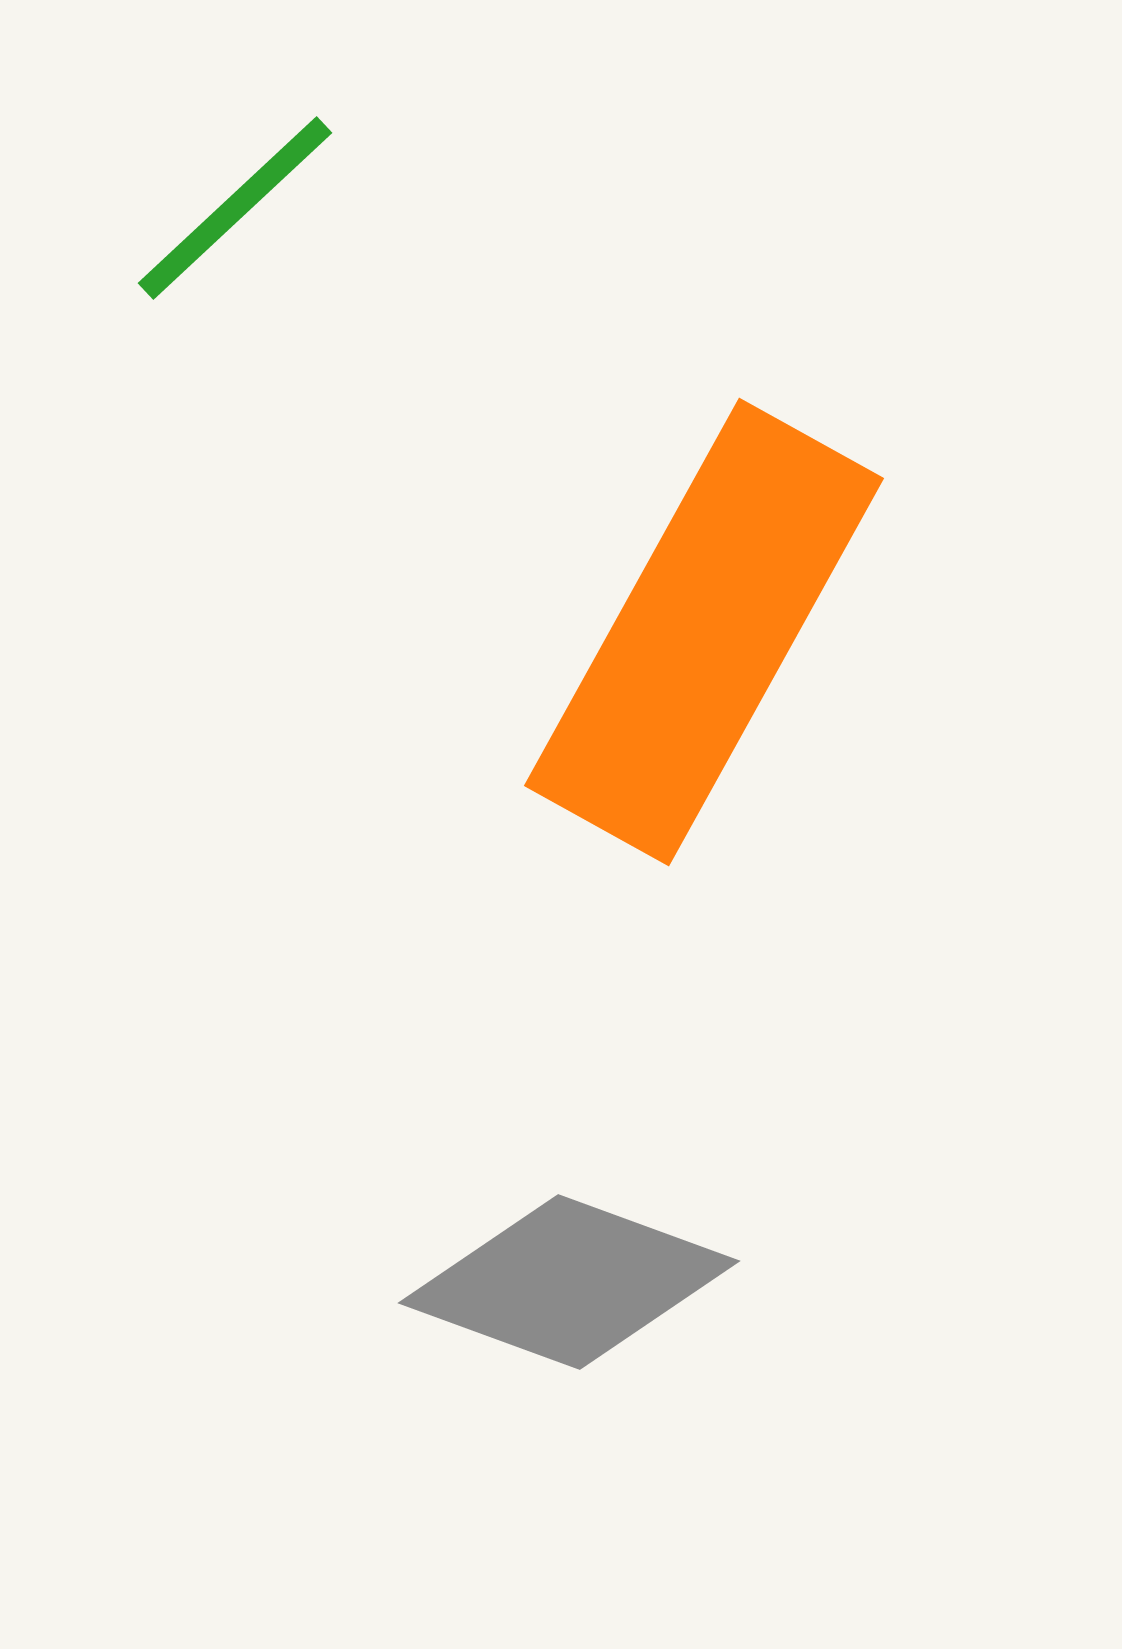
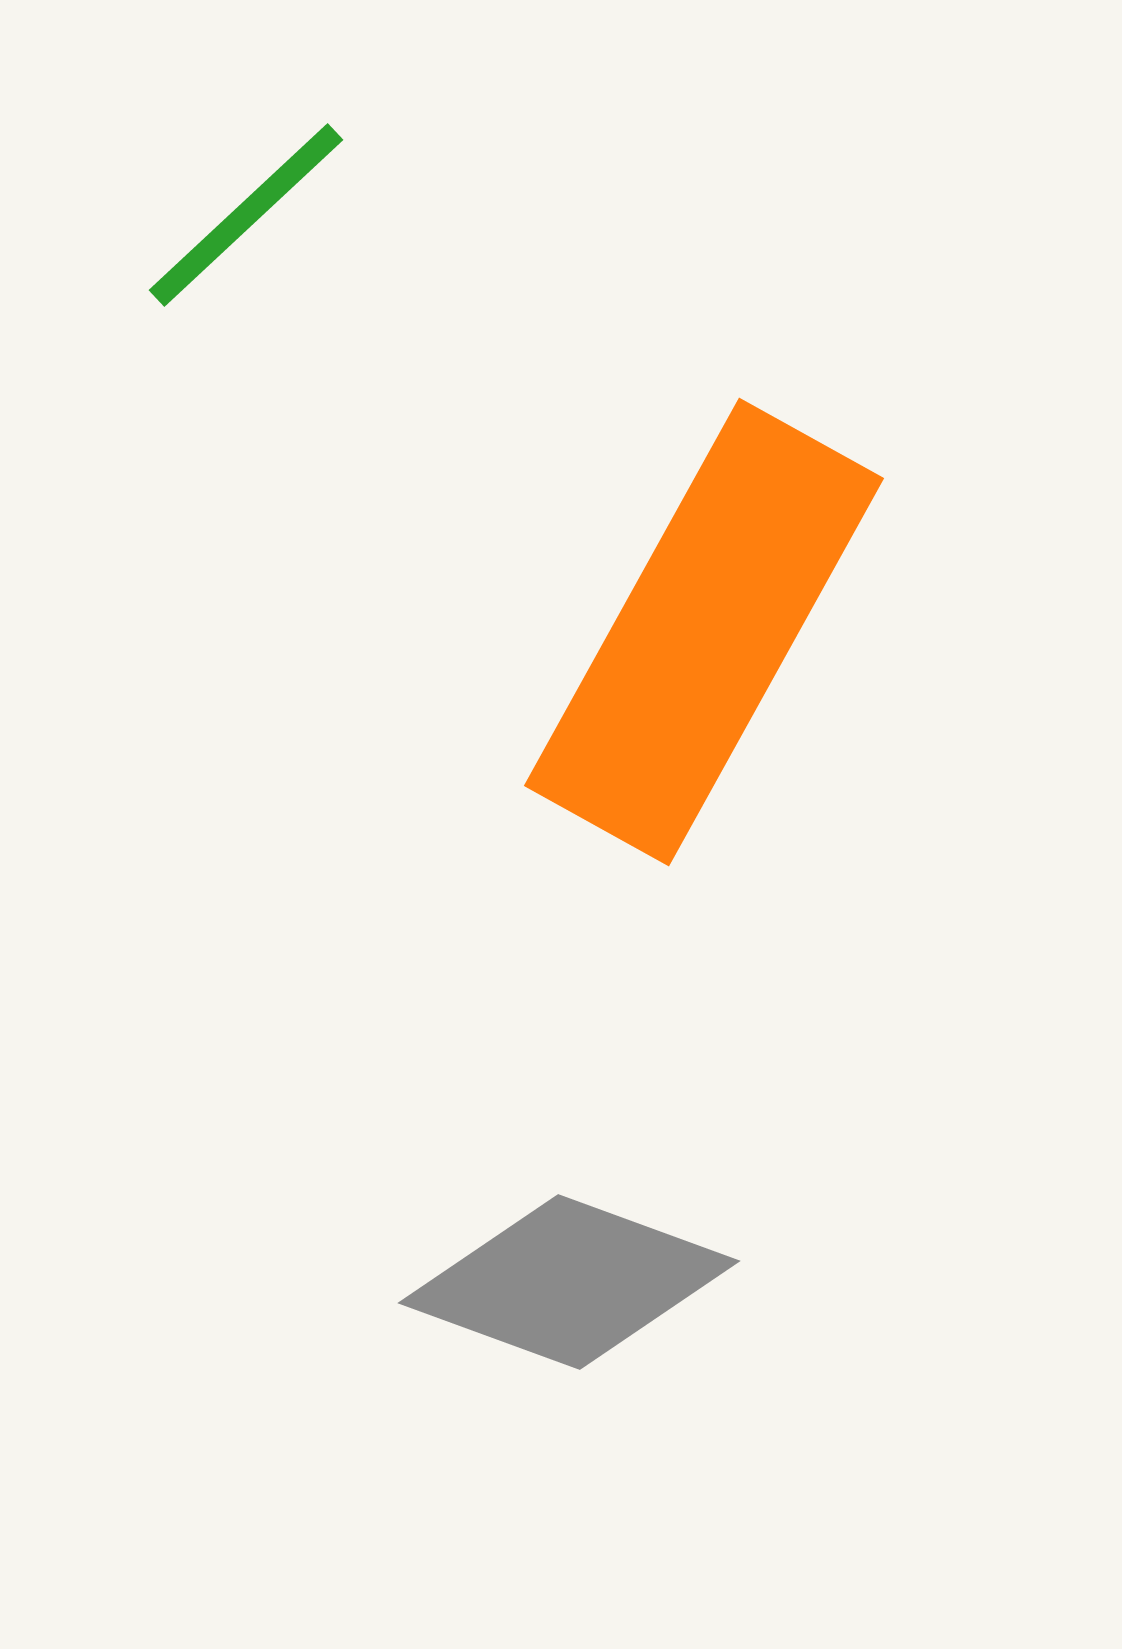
green line: moved 11 px right, 7 px down
